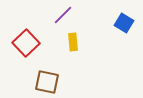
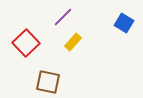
purple line: moved 2 px down
yellow rectangle: rotated 48 degrees clockwise
brown square: moved 1 px right
